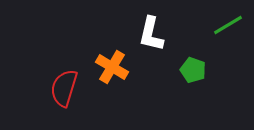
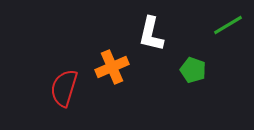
orange cross: rotated 36 degrees clockwise
